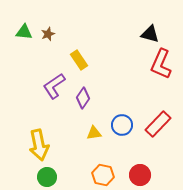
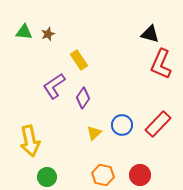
yellow triangle: rotated 35 degrees counterclockwise
yellow arrow: moved 9 px left, 4 px up
